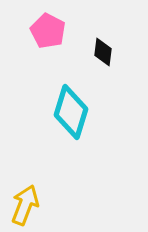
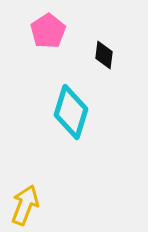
pink pentagon: rotated 12 degrees clockwise
black diamond: moved 1 px right, 3 px down
